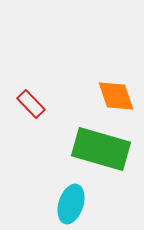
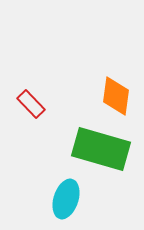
orange diamond: rotated 27 degrees clockwise
cyan ellipse: moved 5 px left, 5 px up
